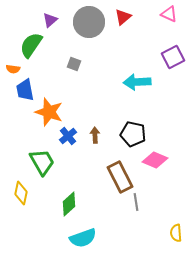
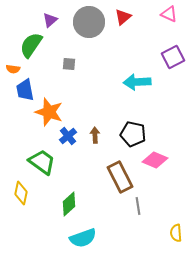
gray square: moved 5 px left; rotated 16 degrees counterclockwise
green trapezoid: rotated 24 degrees counterclockwise
gray line: moved 2 px right, 4 px down
